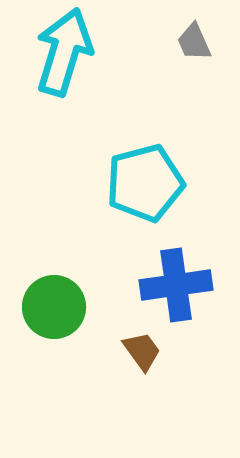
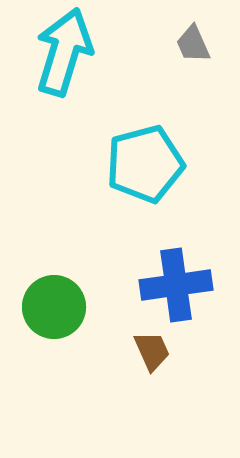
gray trapezoid: moved 1 px left, 2 px down
cyan pentagon: moved 19 px up
brown trapezoid: moved 10 px right; rotated 12 degrees clockwise
